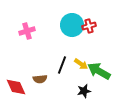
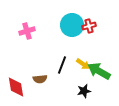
yellow arrow: moved 2 px right
red diamond: rotated 15 degrees clockwise
